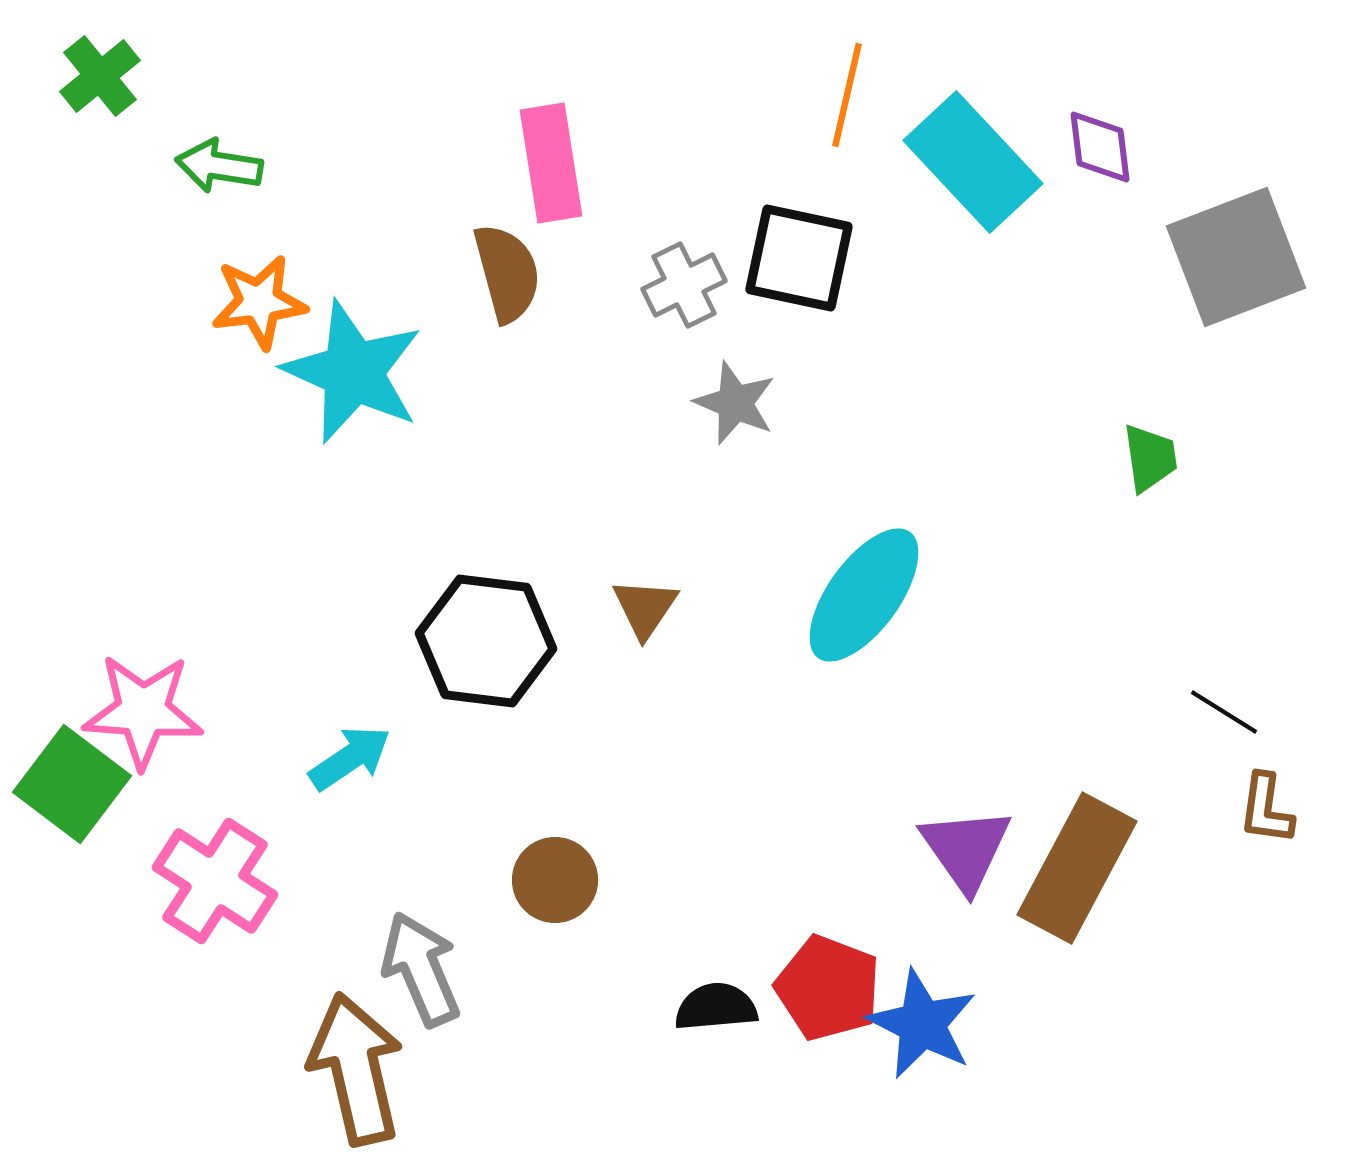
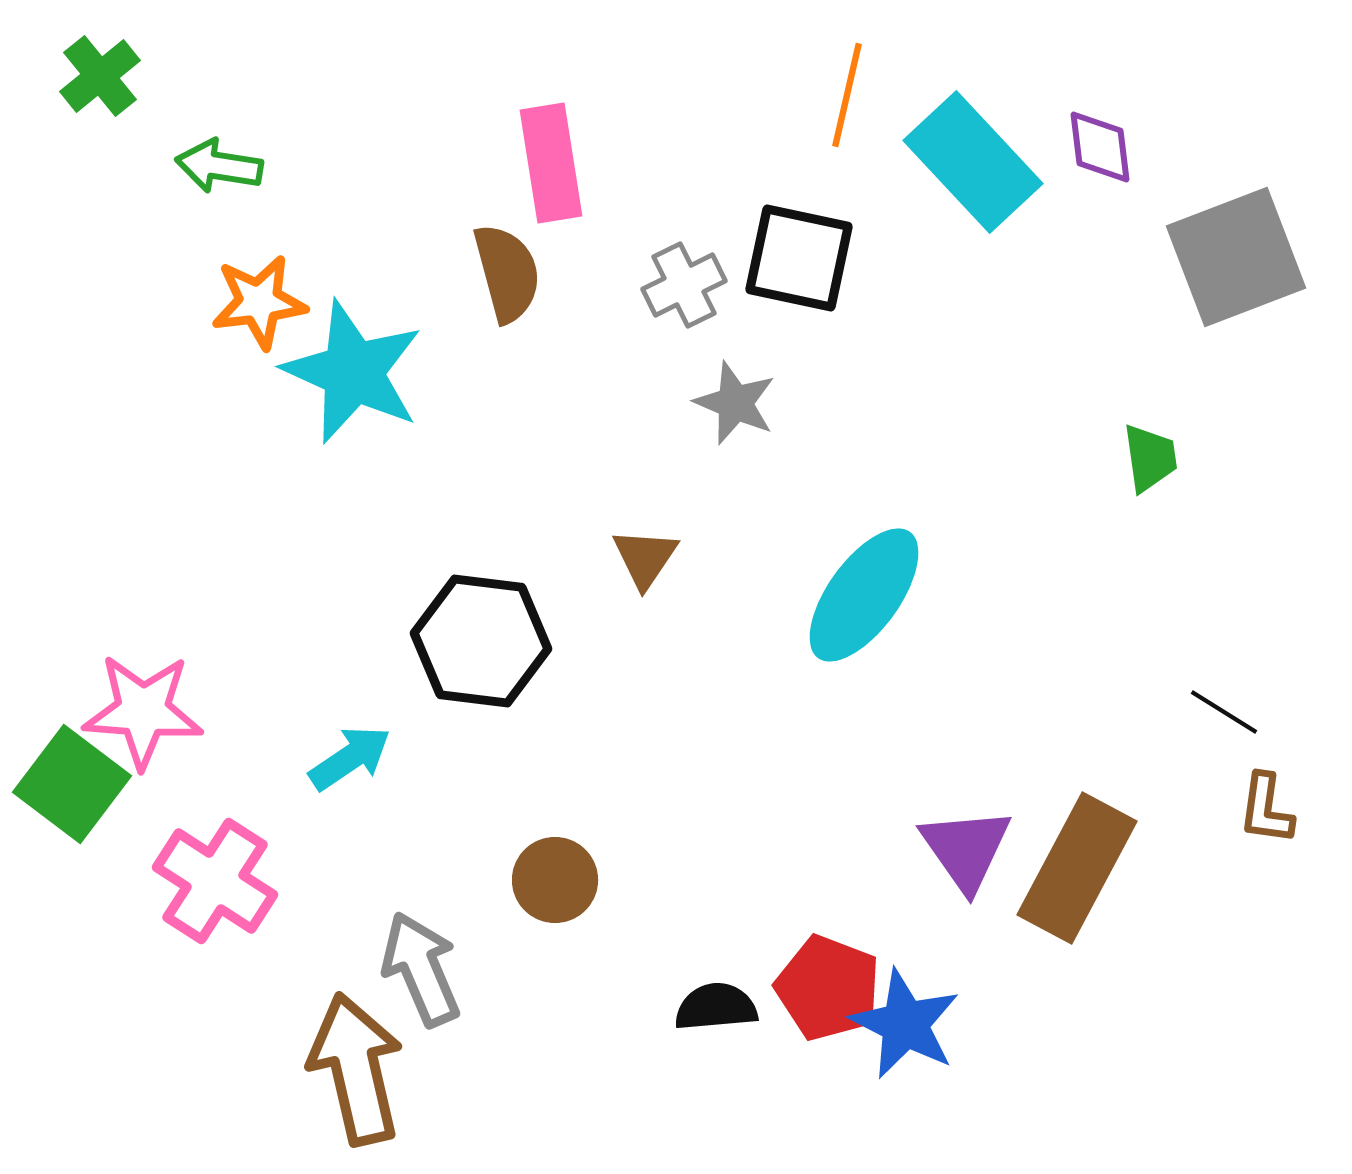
brown triangle: moved 50 px up
black hexagon: moved 5 px left
blue star: moved 17 px left
